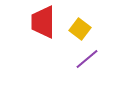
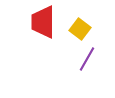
purple line: rotated 20 degrees counterclockwise
